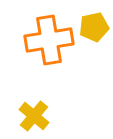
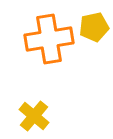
orange cross: moved 1 px up
